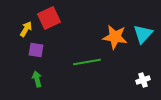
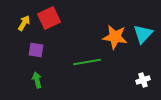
yellow arrow: moved 2 px left, 6 px up
green arrow: moved 1 px down
